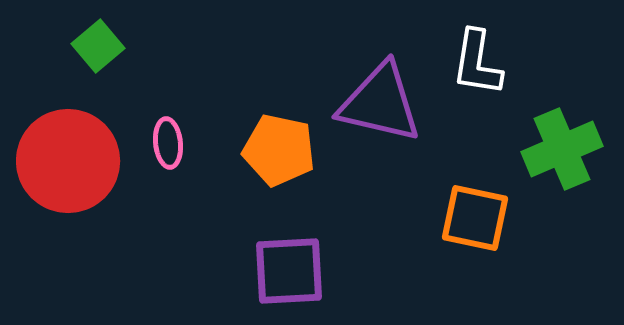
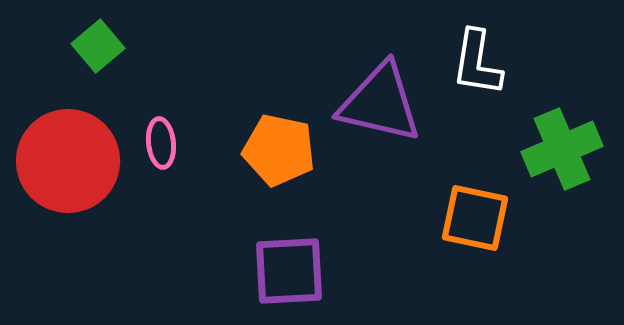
pink ellipse: moved 7 px left
